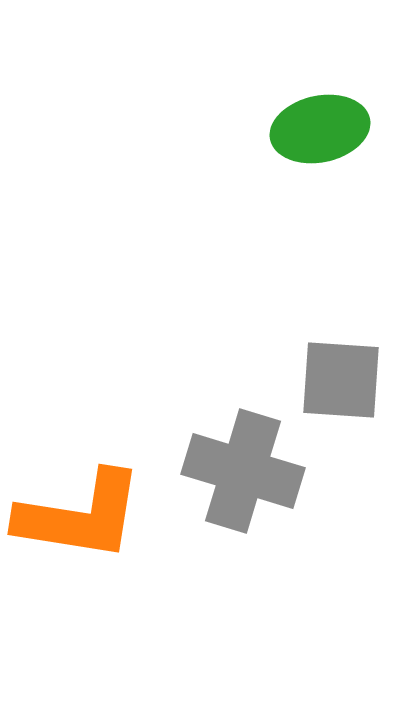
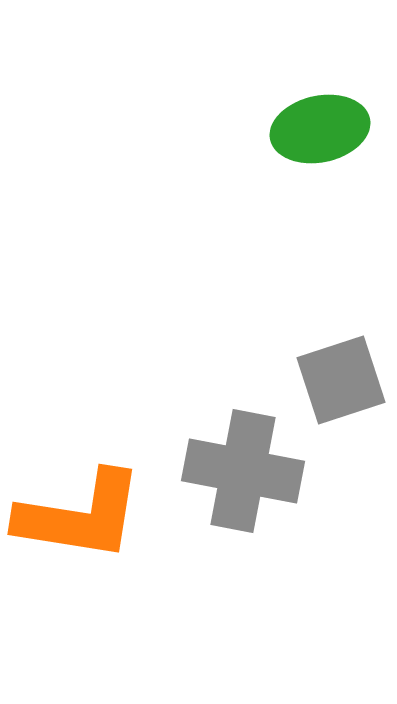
gray square: rotated 22 degrees counterclockwise
gray cross: rotated 6 degrees counterclockwise
